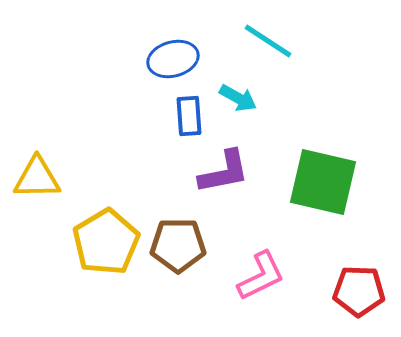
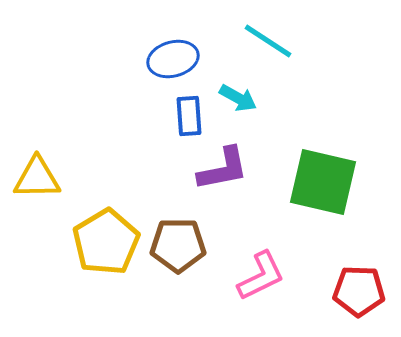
purple L-shape: moved 1 px left, 3 px up
